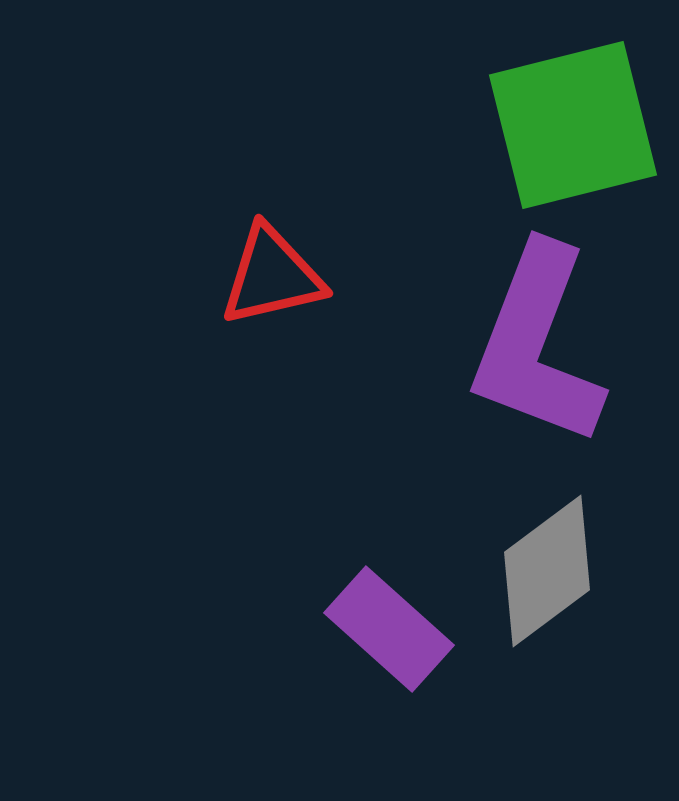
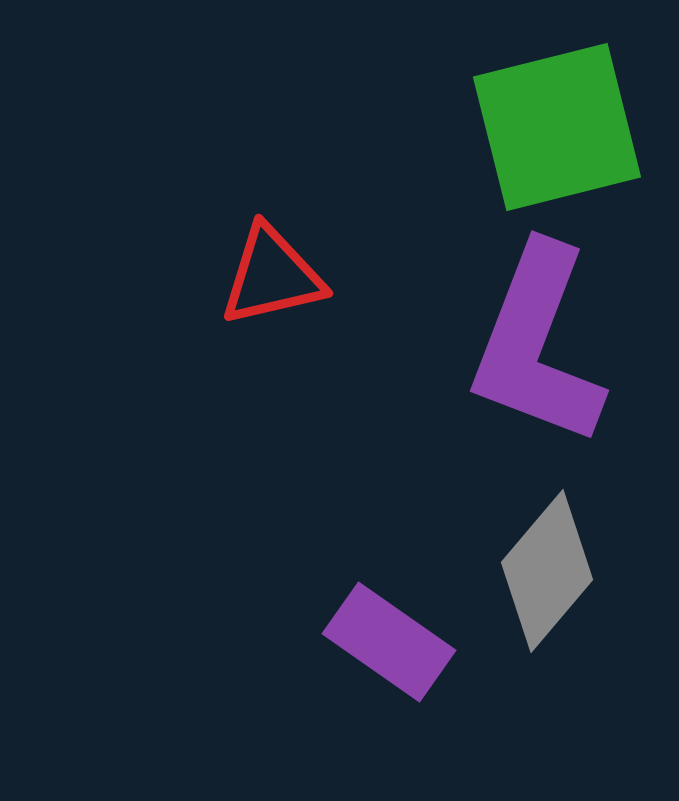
green square: moved 16 px left, 2 px down
gray diamond: rotated 13 degrees counterclockwise
purple rectangle: moved 13 px down; rotated 7 degrees counterclockwise
